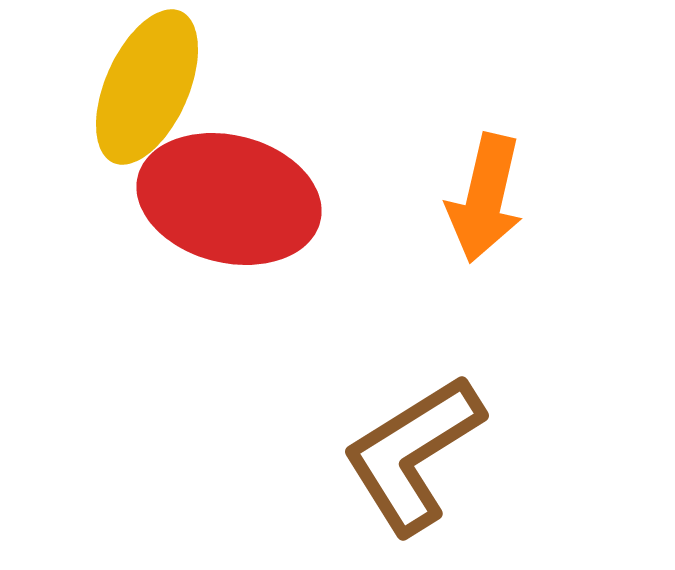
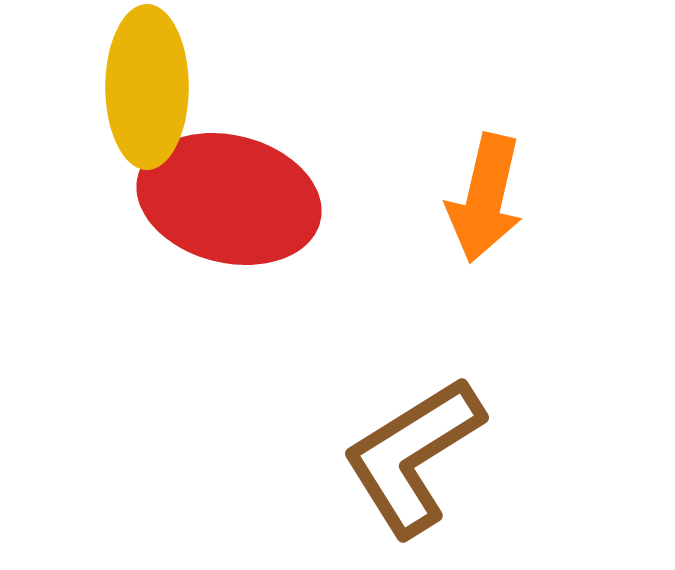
yellow ellipse: rotated 24 degrees counterclockwise
brown L-shape: moved 2 px down
